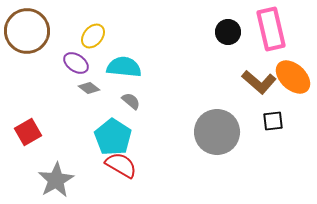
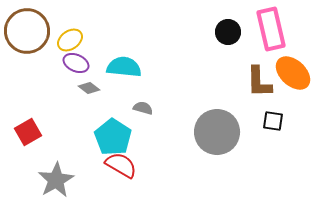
yellow ellipse: moved 23 px left, 4 px down; rotated 15 degrees clockwise
purple ellipse: rotated 10 degrees counterclockwise
orange ellipse: moved 4 px up
brown L-shape: rotated 48 degrees clockwise
gray semicircle: moved 12 px right, 7 px down; rotated 24 degrees counterclockwise
black square: rotated 15 degrees clockwise
